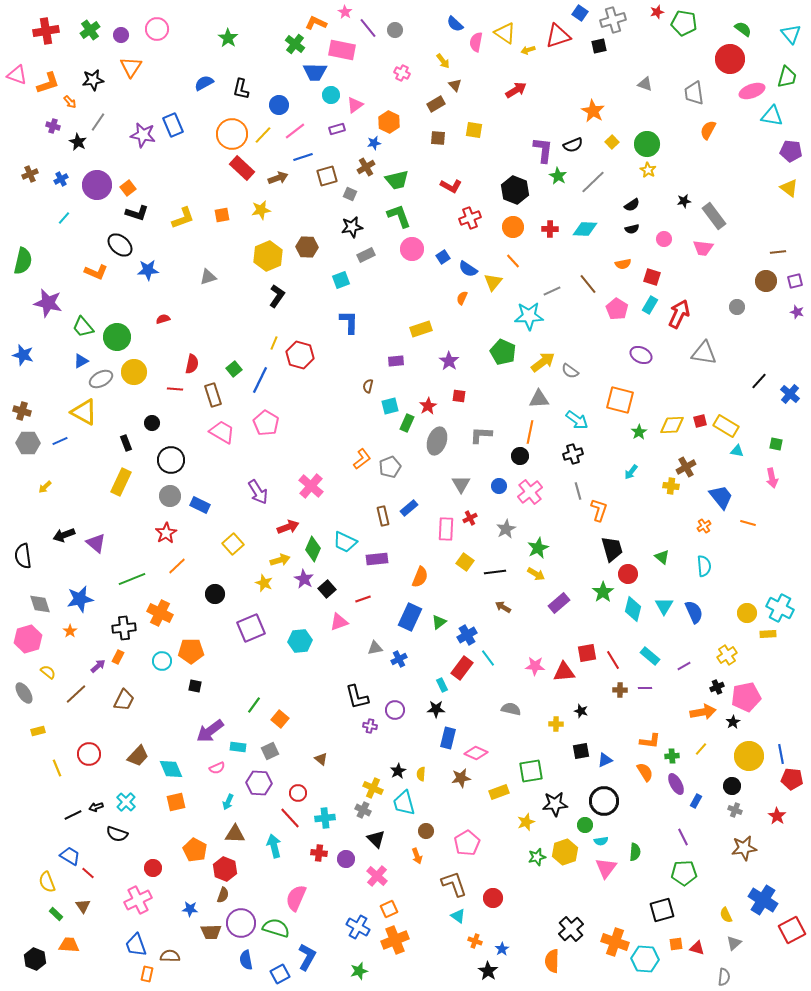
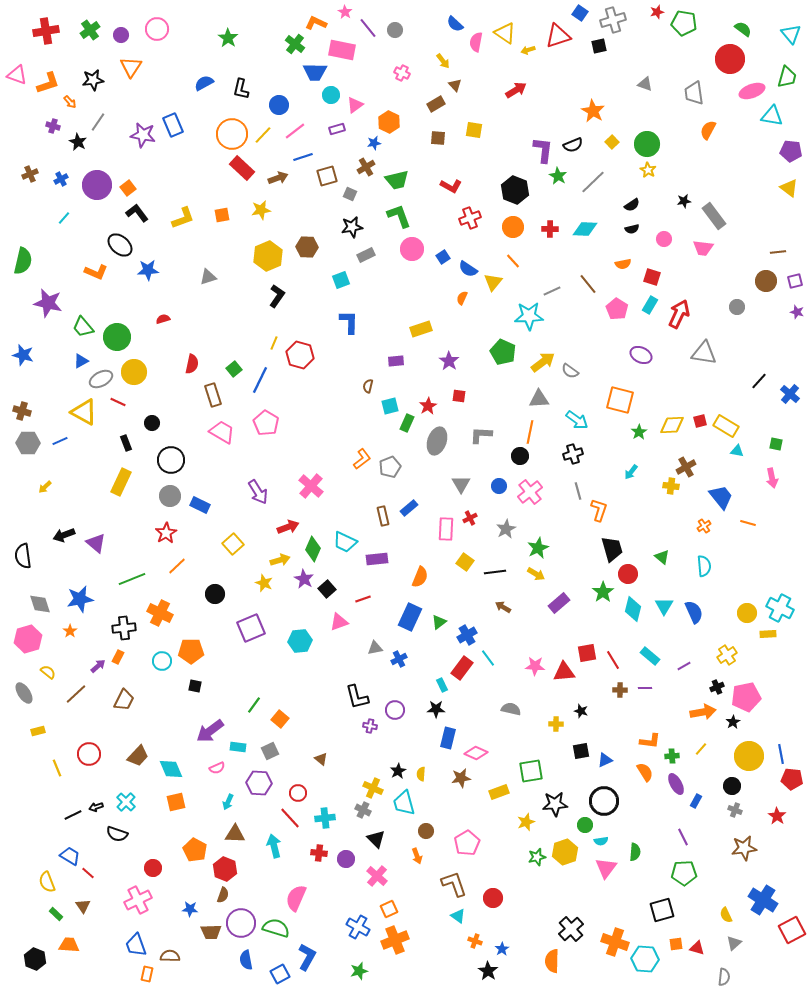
black L-shape at (137, 213): rotated 145 degrees counterclockwise
red line at (175, 389): moved 57 px left, 13 px down; rotated 21 degrees clockwise
